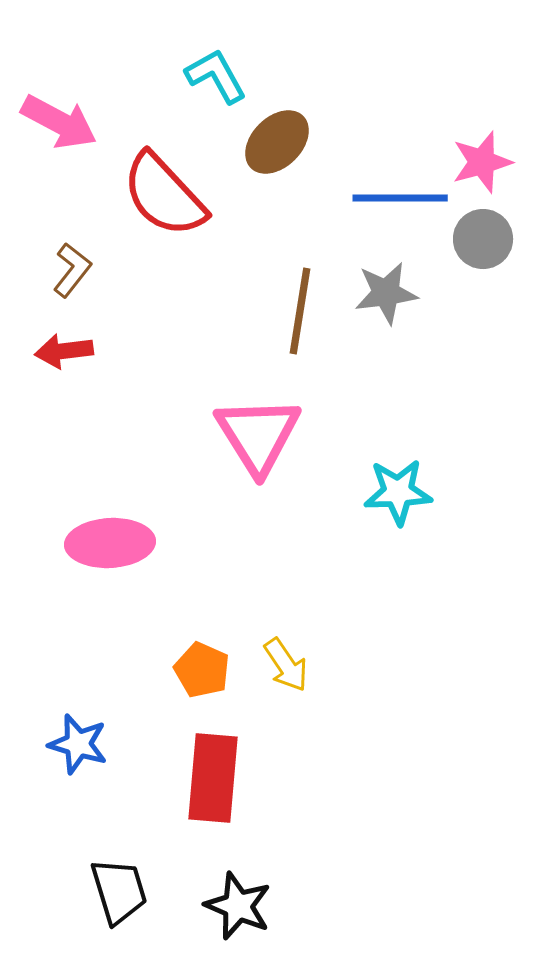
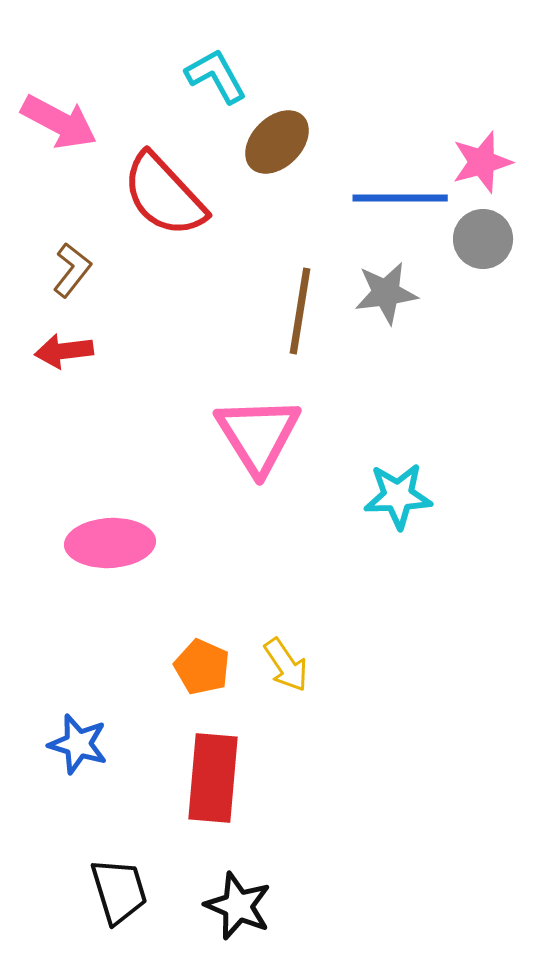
cyan star: moved 4 px down
orange pentagon: moved 3 px up
